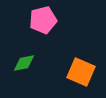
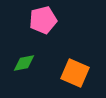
orange square: moved 6 px left, 1 px down
